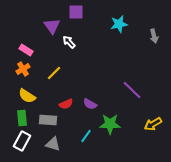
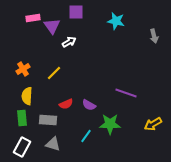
cyan star: moved 3 px left, 3 px up; rotated 24 degrees clockwise
white arrow: rotated 104 degrees clockwise
pink rectangle: moved 7 px right, 32 px up; rotated 40 degrees counterclockwise
purple line: moved 6 px left, 3 px down; rotated 25 degrees counterclockwise
yellow semicircle: rotated 60 degrees clockwise
purple semicircle: moved 1 px left, 1 px down
white rectangle: moved 6 px down
